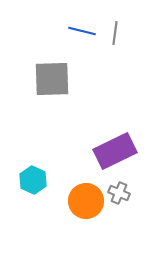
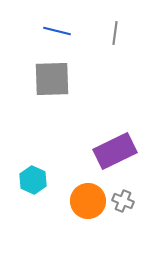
blue line: moved 25 px left
gray cross: moved 4 px right, 8 px down
orange circle: moved 2 px right
